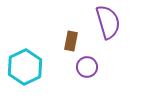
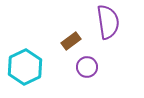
purple semicircle: rotated 8 degrees clockwise
brown rectangle: rotated 42 degrees clockwise
